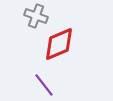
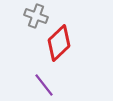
red diamond: moved 1 px up; rotated 21 degrees counterclockwise
